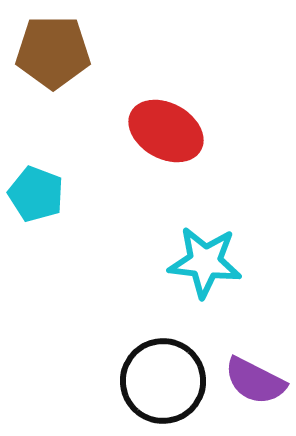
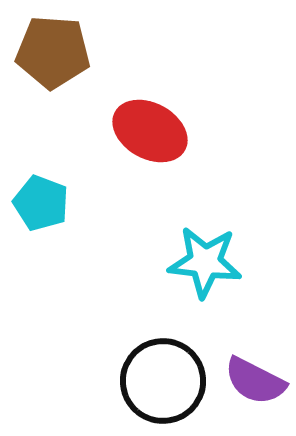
brown pentagon: rotated 4 degrees clockwise
red ellipse: moved 16 px left
cyan pentagon: moved 5 px right, 9 px down
